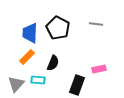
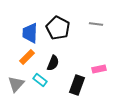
cyan rectangle: moved 2 px right; rotated 32 degrees clockwise
